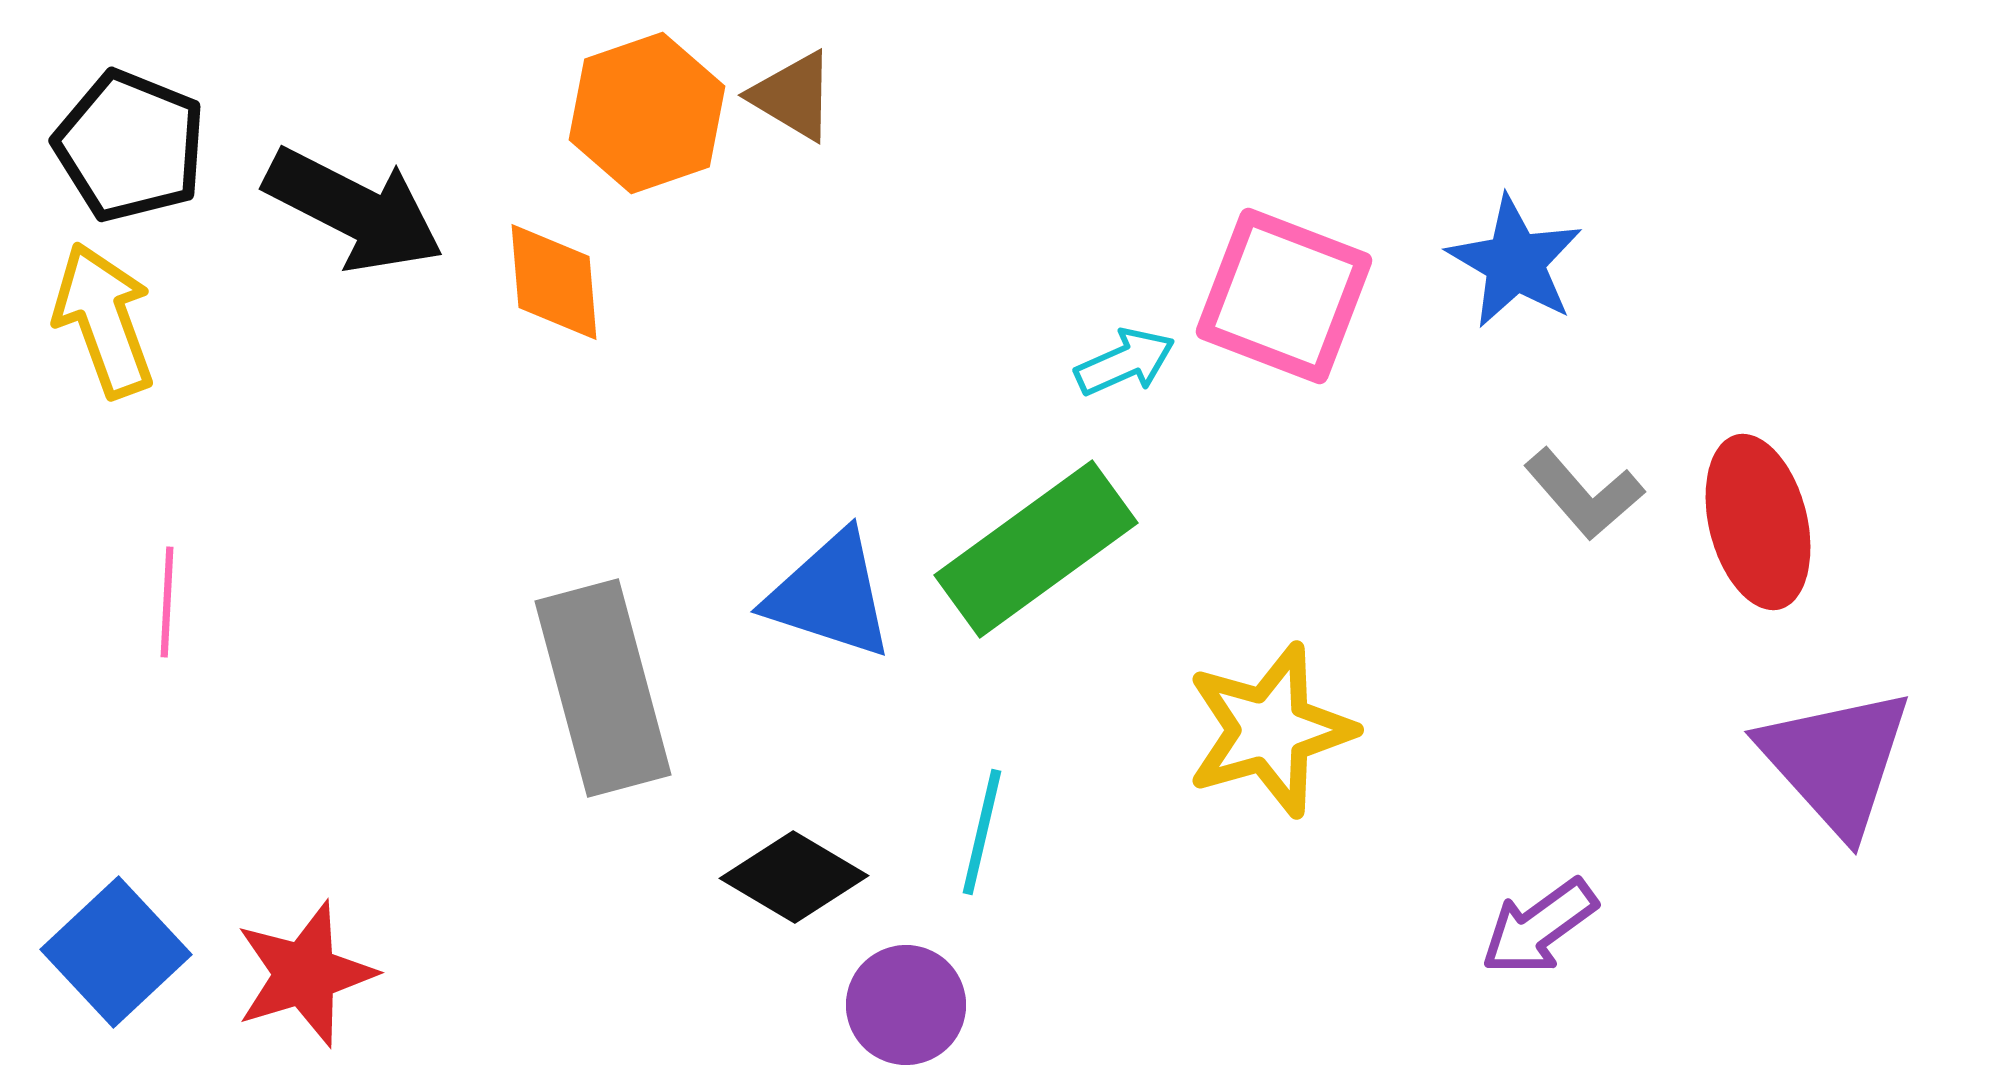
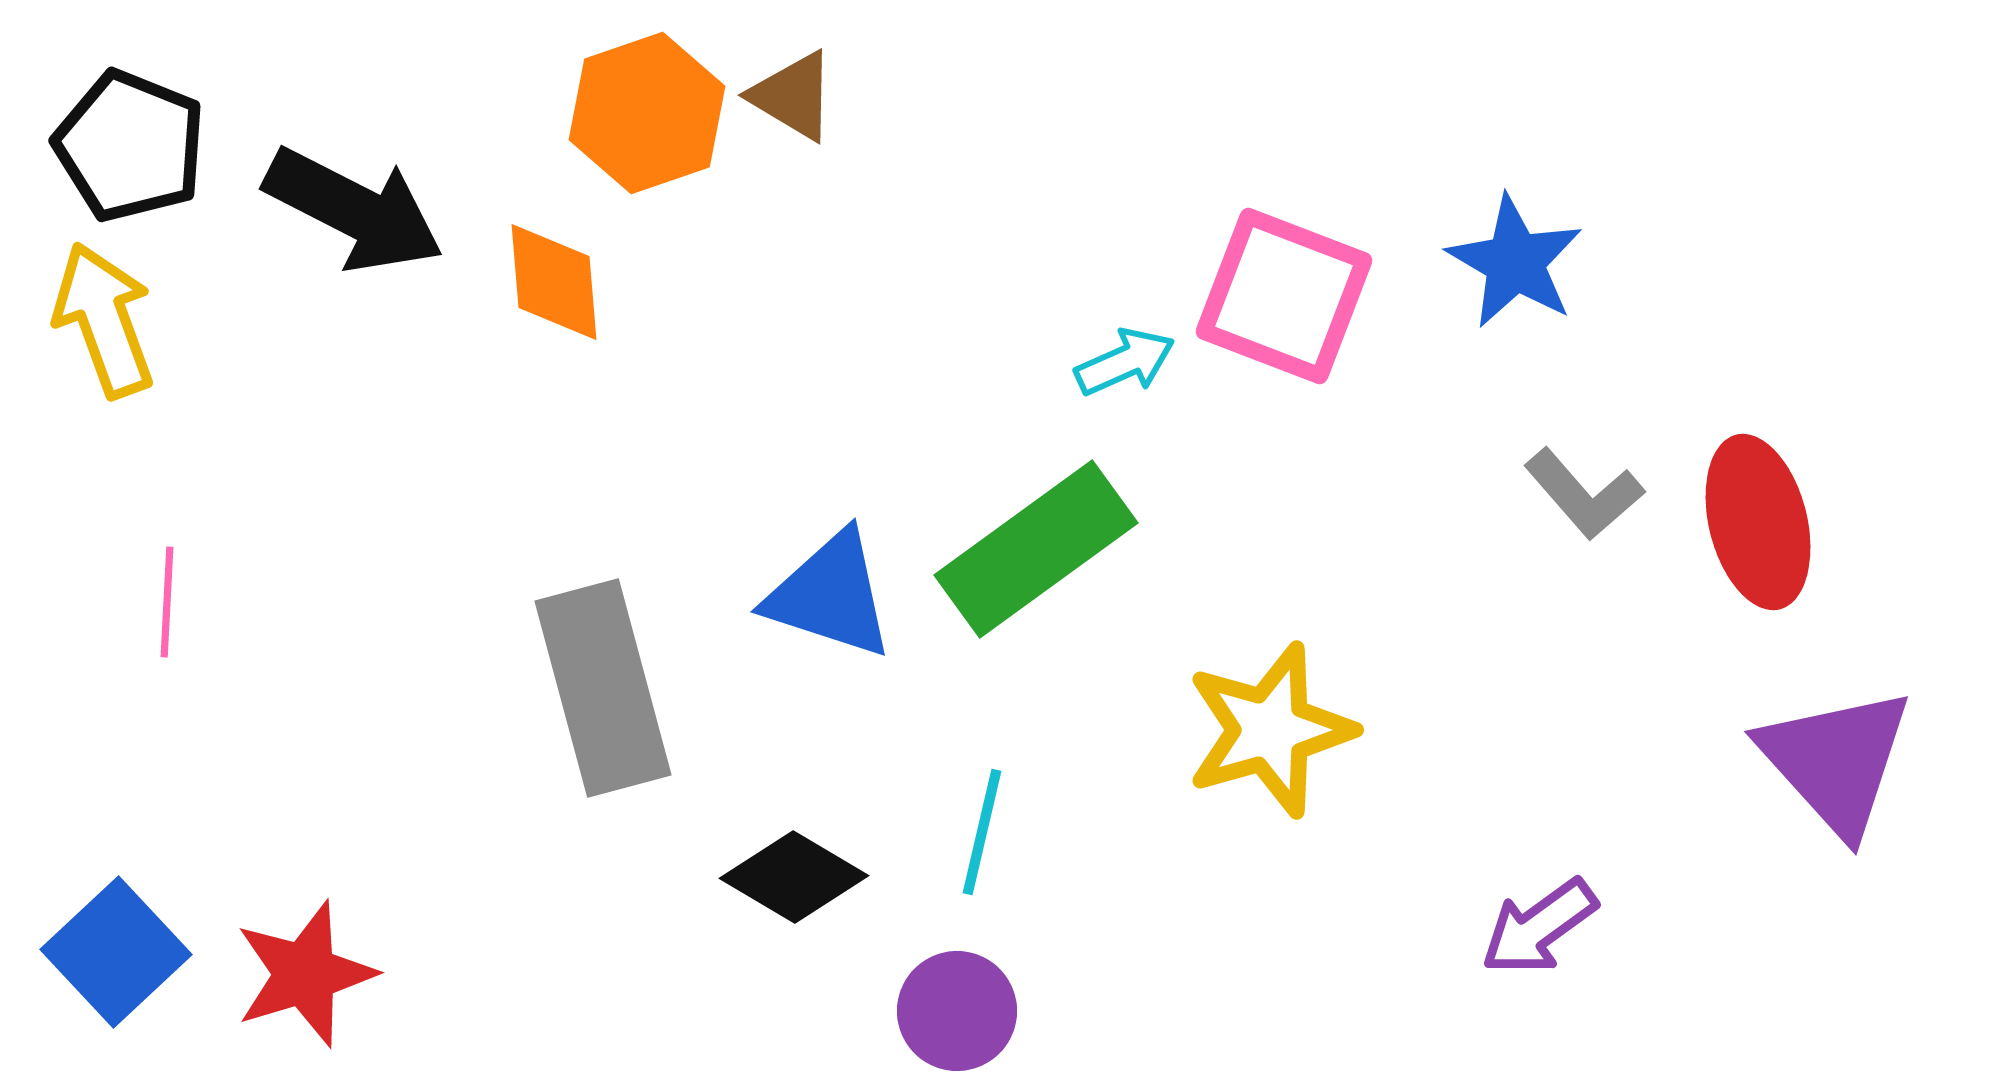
purple circle: moved 51 px right, 6 px down
